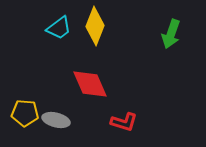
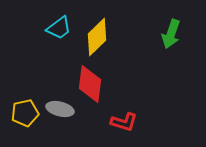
yellow diamond: moved 2 px right, 11 px down; rotated 24 degrees clockwise
red diamond: rotated 30 degrees clockwise
yellow pentagon: rotated 16 degrees counterclockwise
gray ellipse: moved 4 px right, 11 px up
